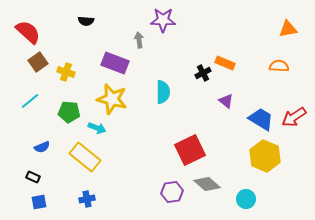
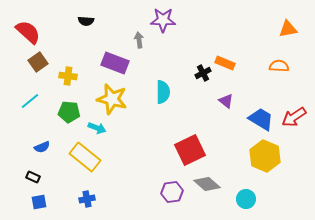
yellow cross: moved 2 px right, 4 px down; rotated 12 degrees counterclockwise
